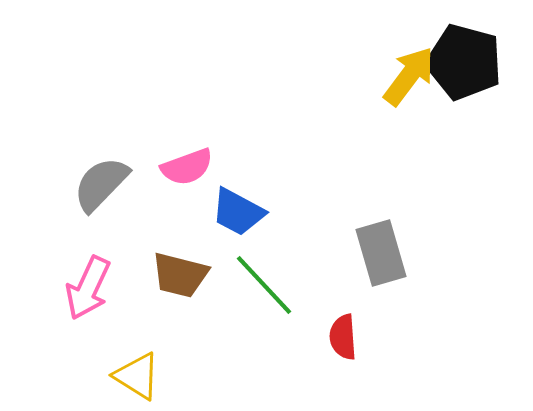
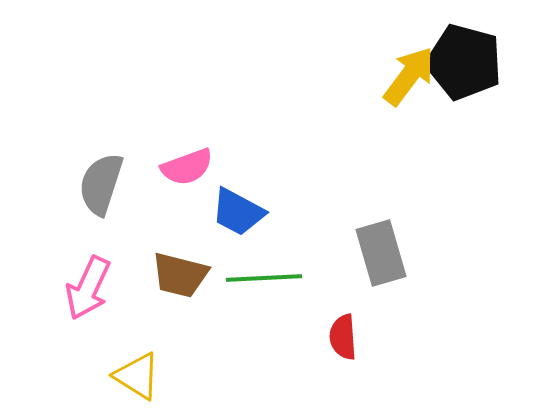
gray semicircle: rotated 26 degrees counterclockwise
green line: moved 7 px up; rotated 50 degrees counterclockwise
